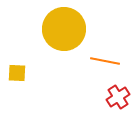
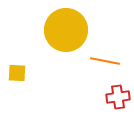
yellow circle: moved 2 px right, 1 px down
red cross: rotated 25 degrees clockwise
